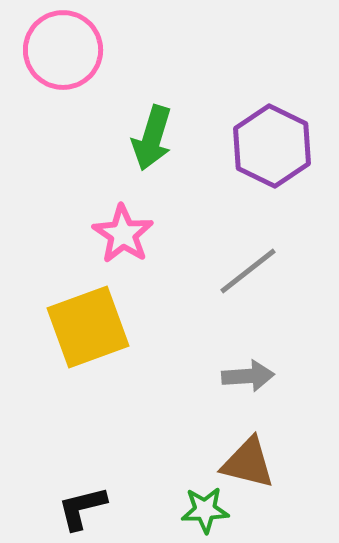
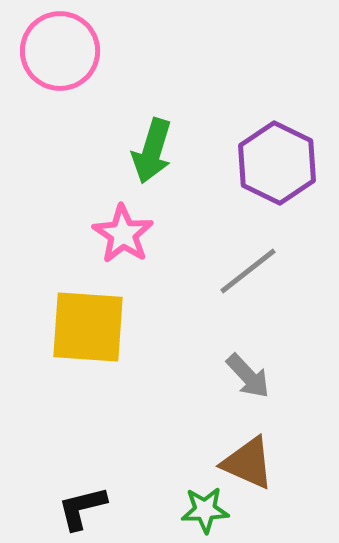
pink circle: moved 3 px left, 1 px down
green arrow: moved 13 px down
purple hexagon: moved 5 px right, 17 px down
yellow square: rotated 24 degrees clockwise
gray arrow: rotated 51 degrees clockwise
brown triangle: rotated 10 degrees clockwise
